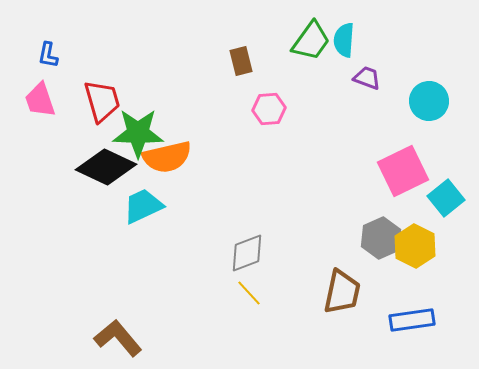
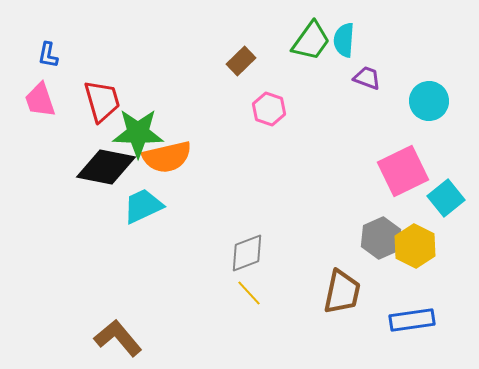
brown rectangle: rotated 60 degrees clockwise
pink hexagon: rotated 24 degrees clockwise
black diamond: rotated 14 degrees counterclockwise
